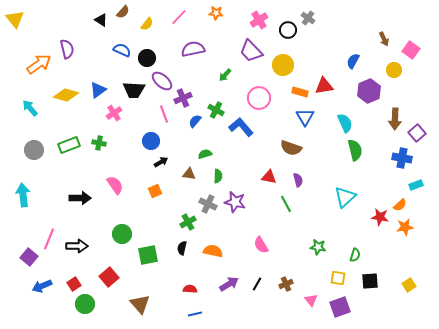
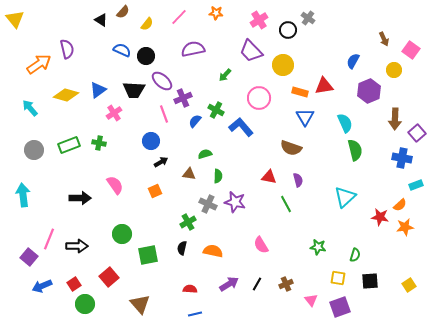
black circle at (147, 58): moved 1 px left, 2 px up
